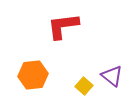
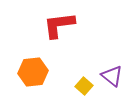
red L-shape: moved 4 px left, 1 px up
orange hexagon: moved 3 px up
